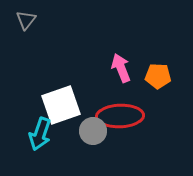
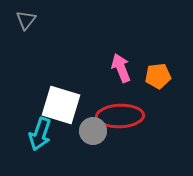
orange pentagon: rotated 10 degrees counterclockwise
white square: rotated 36 degrees clockwise
